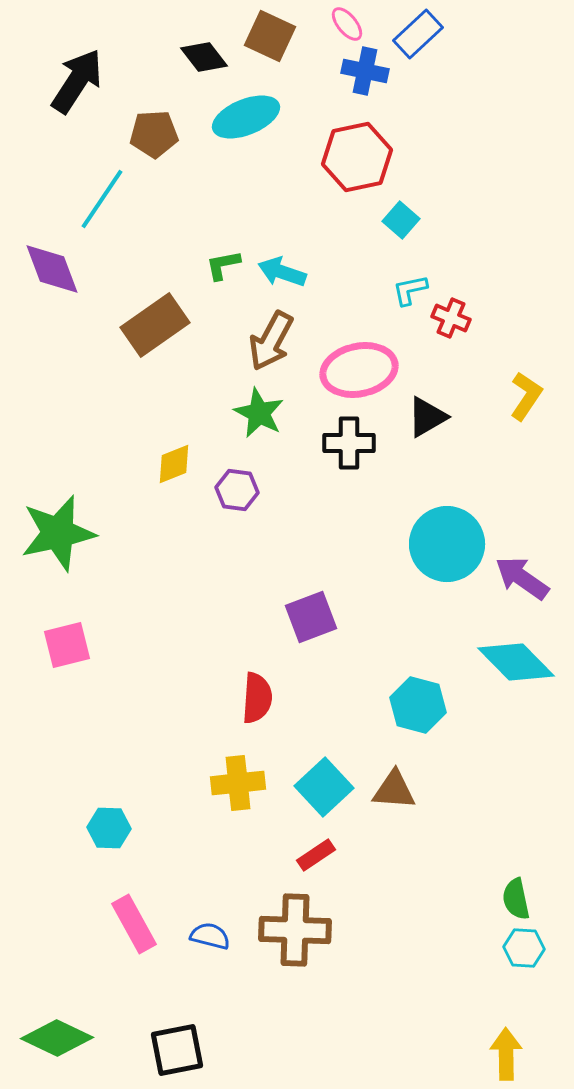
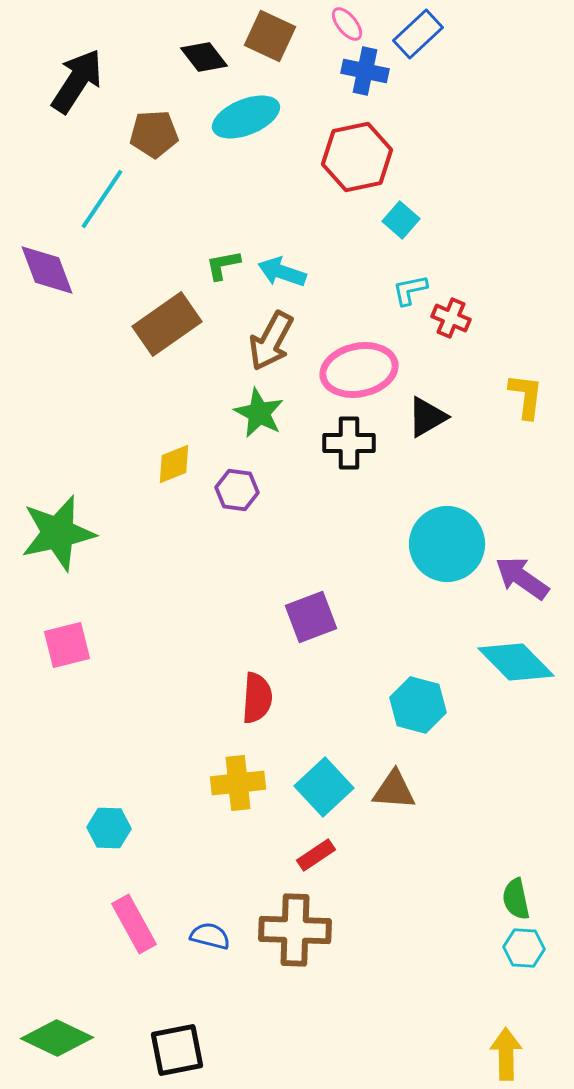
purple diamond at (52, 269): moved 5 px left, 1 px down
brown rectangle at (155, 325): moved 12 px right, 1 px up
yellow L-shape at (526, 396): rotated 27 degrees counterclockwise
